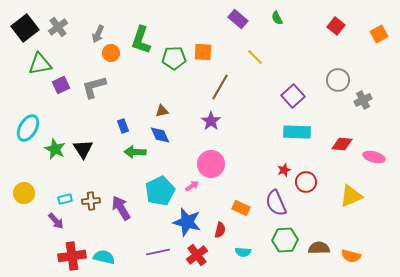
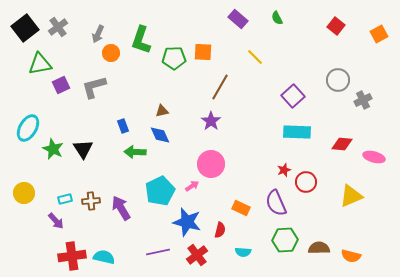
green star at (55, 149): moved 2 px left
